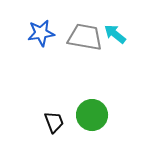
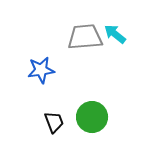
blue star: moved 37 px down
gray trapezoid: rotated 15 degrees counterclockwise
green circle: moved 2 px down
